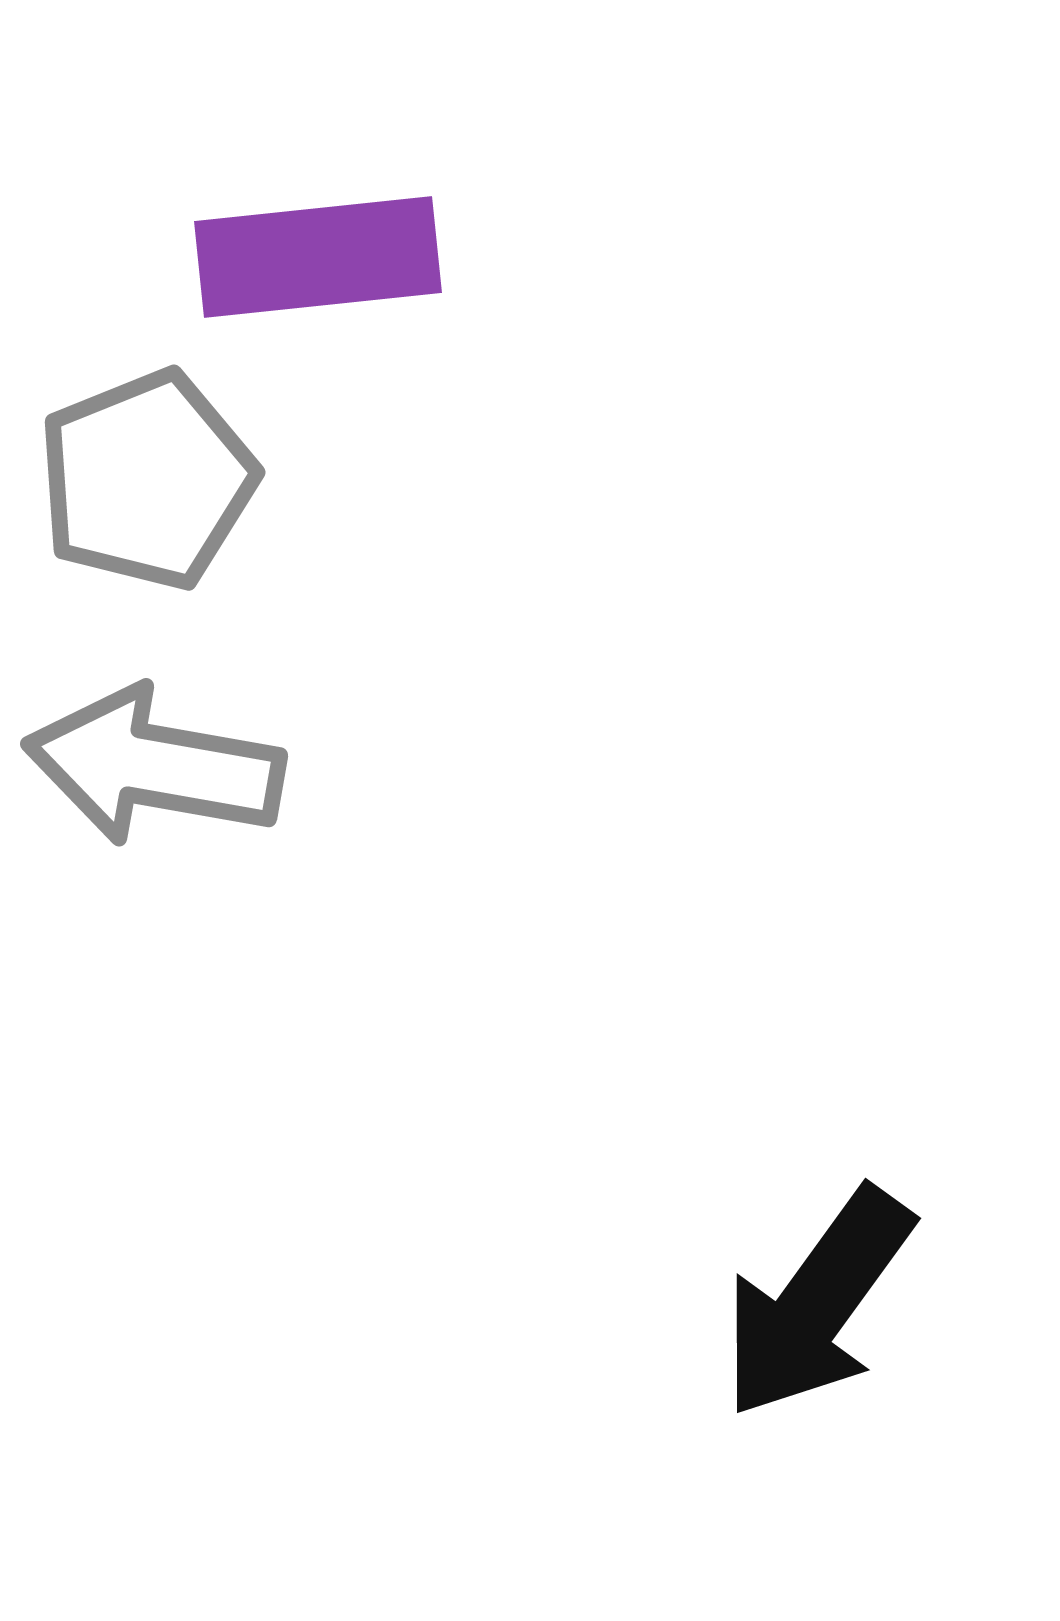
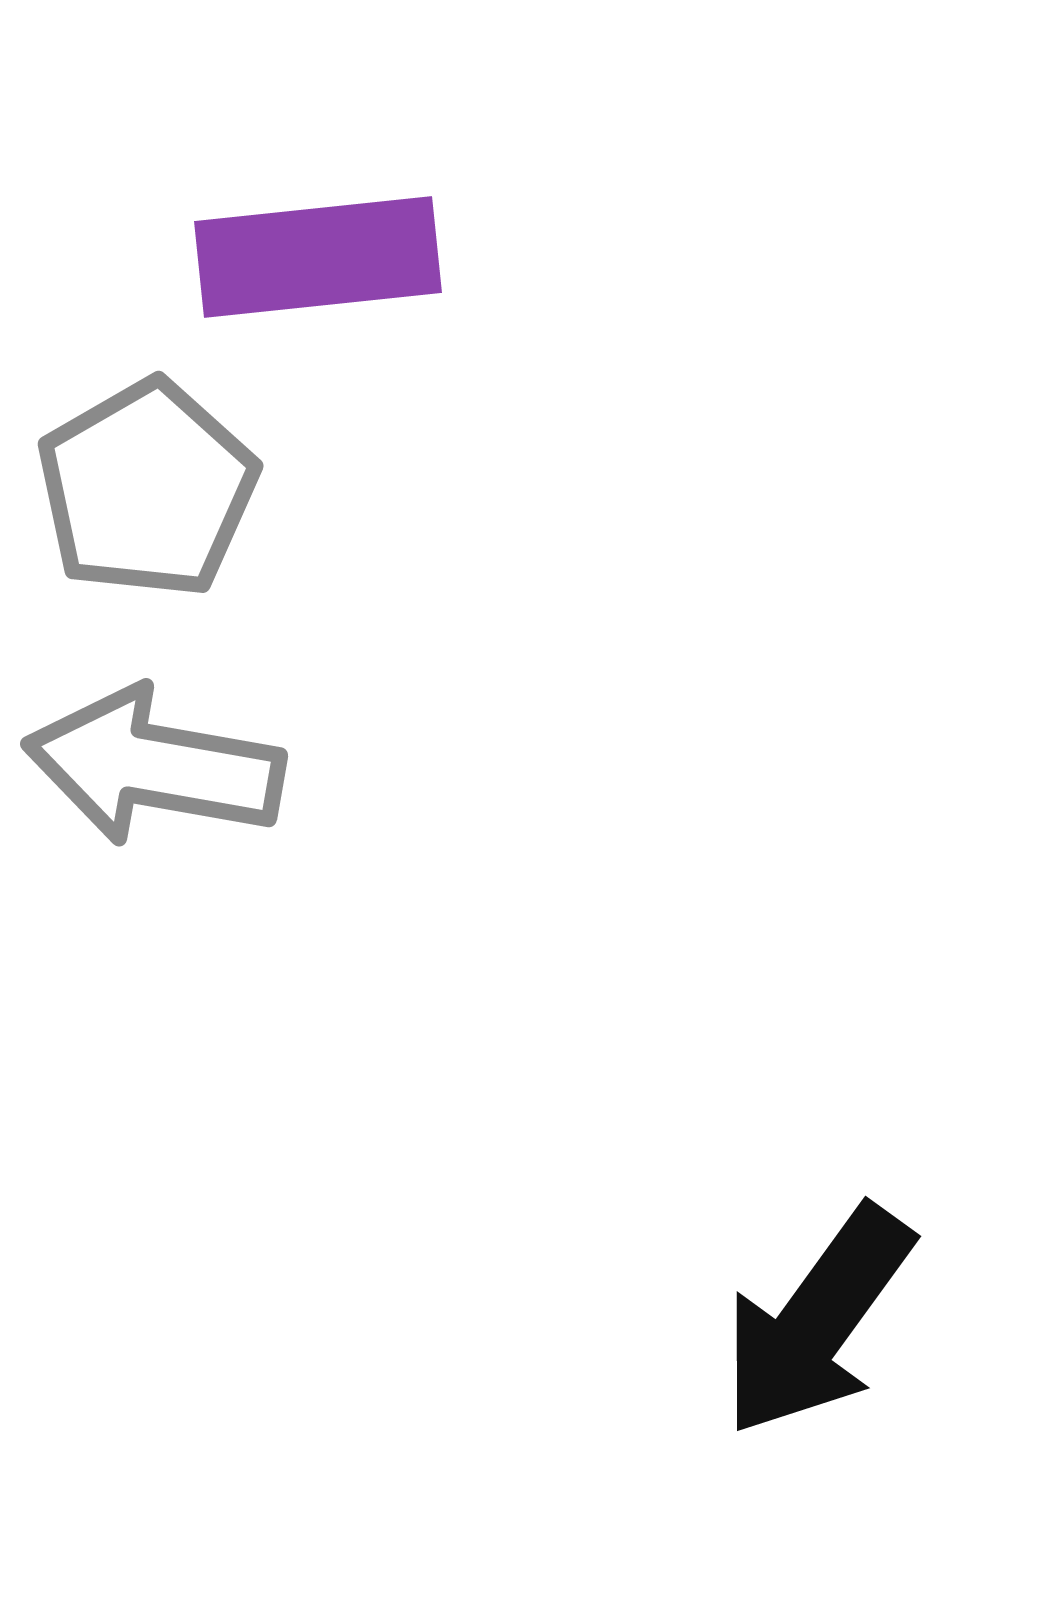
gray pentagon: moved 9 px down; rotated 8 degrees counterclockwise
black arrow: moved 18 px down
